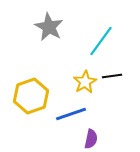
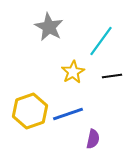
yellow star: moved 12 px left, 10 px up
yellow hexagon: moved 1 px left, 15 px down
blue line: moved 3 px left
purple semicircle: moved 2 px right
